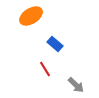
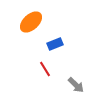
orange ellipse: moved 6 px down; rotated 10 degrees counterclockwise
blue rectangle: rotated 63 degrees counterclockwise
